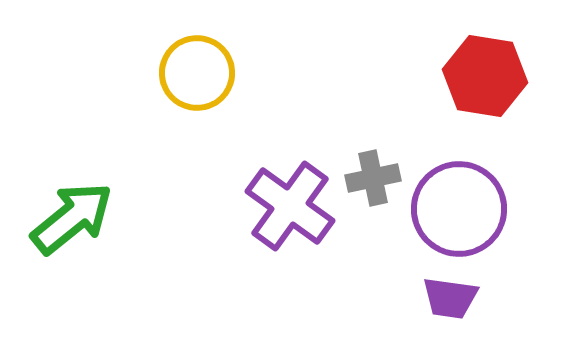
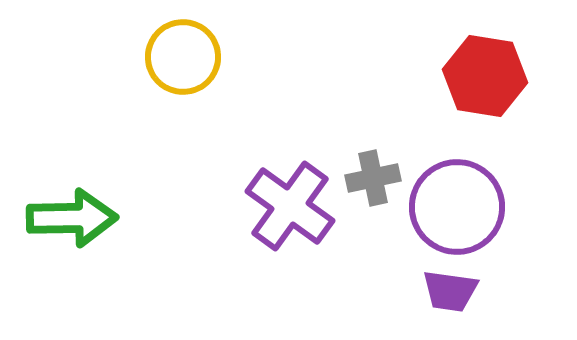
yellow circle: moved 14 px left, 16 px up
purple circle: moved 2 px left, 2 px up
green arrow: rotated 38 degrees clockwise
purple trapezoid: moved 7 px up
